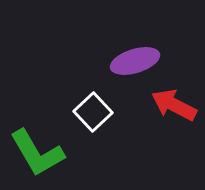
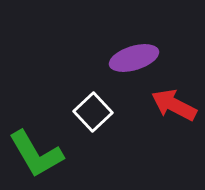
purple ellipse: moved 1 px left, 3 px up
green L-shape: moved 1 px left, 1 px down
